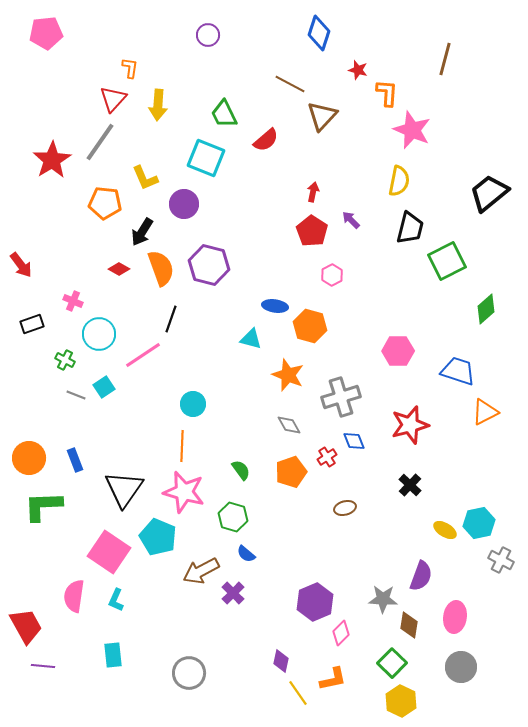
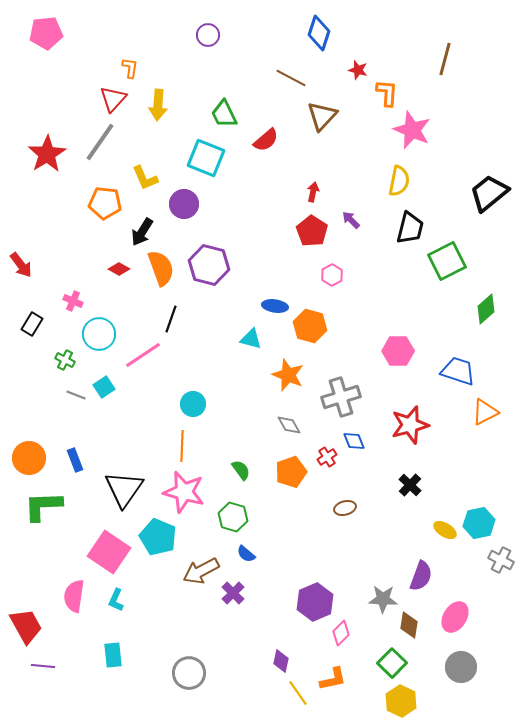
brown line at (290, 84): moved 1 px right, 6 px up
red star at (52, 160): moved 5 px left, 6 px up
black rectangle at (32, 324): rotated 40 degrees counterclockwise
pink ellipse at (455, 617): rotated 24 degrees clockwise
